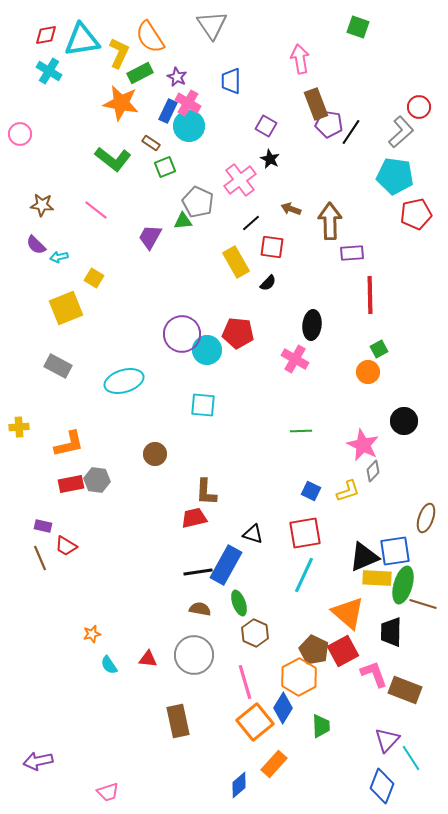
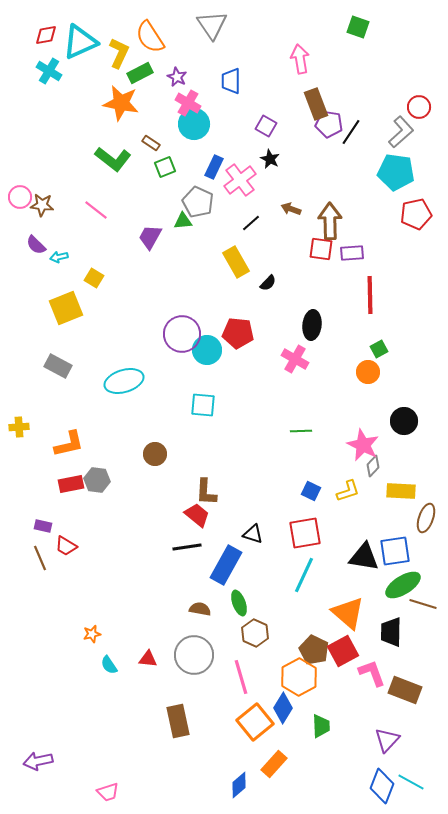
cyan triangle at (82, 40): moved 2 px left, 2 px down; rotated 15 degrees counterclockwise
blue rectangle at (168, 111): moved 46 px right, 56 px down
cyan circle at (189, 126): moved 5 px right, 2 px up
pink circle at (20, 134): moved 63 px down
cyan pentagon at (395, 176): moved 1 px right, 4 px up
red square at (272, 247): moved 49 px right, 2 px down
gray diamond at (373, 471): moved 5 px up
red trapezoid at (194, 518): moved 3 px right, 3 px up; rotated 52 degrees clockwise
black triangle at (364, 557): rotated 32 degrees clockwise
black line at (198, 572): moved 11 px left, 25 px up
yellow rectangle at (377, 578): moved 24 px right, 87 px up
green ellipse at (403, 585): rotated 42 degrees clockwise
pink L-shape at (374, 674): moved 2 px left, 1 px up
pink line at (245, 682): moved 4 px left, 5 px up
cyan line at (411, 758): moved 24 px down; rotated 28 degrees counterclockwise
